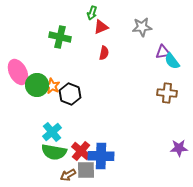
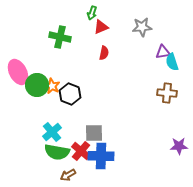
cyan semicircle: moved 1 px down; rotated 18 degrees clockwise
purple star: moved 2 px up
green semicircle: moved 3 px right
gray square: moved 8 px right, 37 px up
